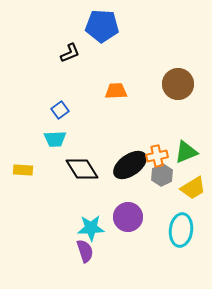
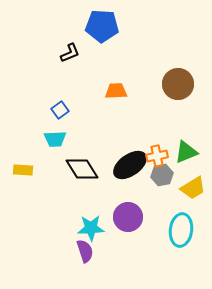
gray hexagon: rotated 15 degrees clockwise
